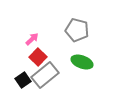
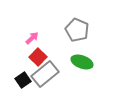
gray pentagon: rotated 10 degrees clockwise
pink arrow: moved 1 px up
gray rectangle: moved 1 px up
